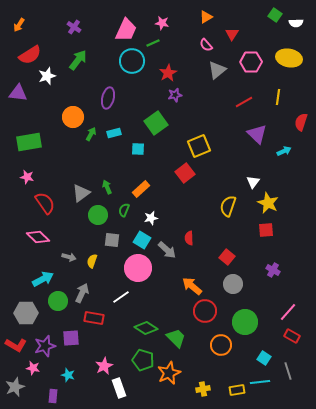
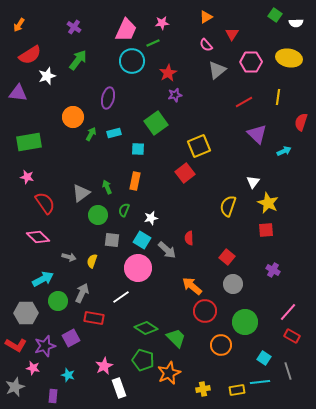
pink star at (162, 23): rotated 16 degrees counterclockwise
orange rectangle at (141, 189): moved 6 px left, 8 px up; rotated 36 degrees counterclockwise
purple square at (71, 338): rotated 24 degrees counterclockwise
